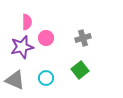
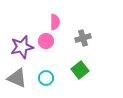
pink semicircle: moved 28 px right
pink circle: moved 3 px down
gray triangle: moved 2 px right, 2 px up
